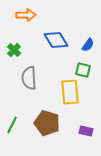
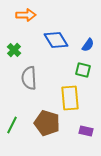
yellow rectangle: moved 6 px down
